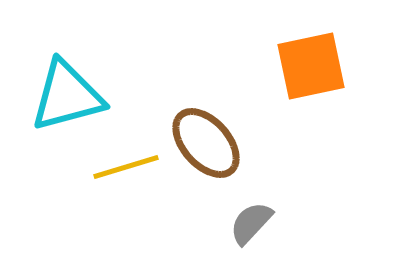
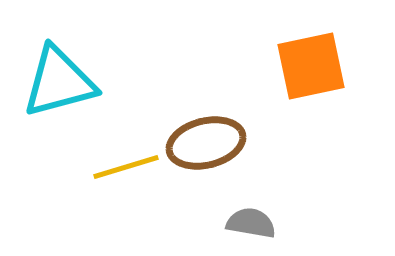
cyan triangle: moved 8 px left, 14 px up
brown ellipse: rotated 62 degrees counterclockwise
gray semicircle: rotated 57 degrees clockwise
